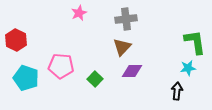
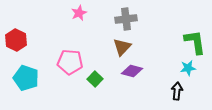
pink pentagon: moved 9 px right, 4 px up
purple diamond: rotated 15 degrees clockwise
